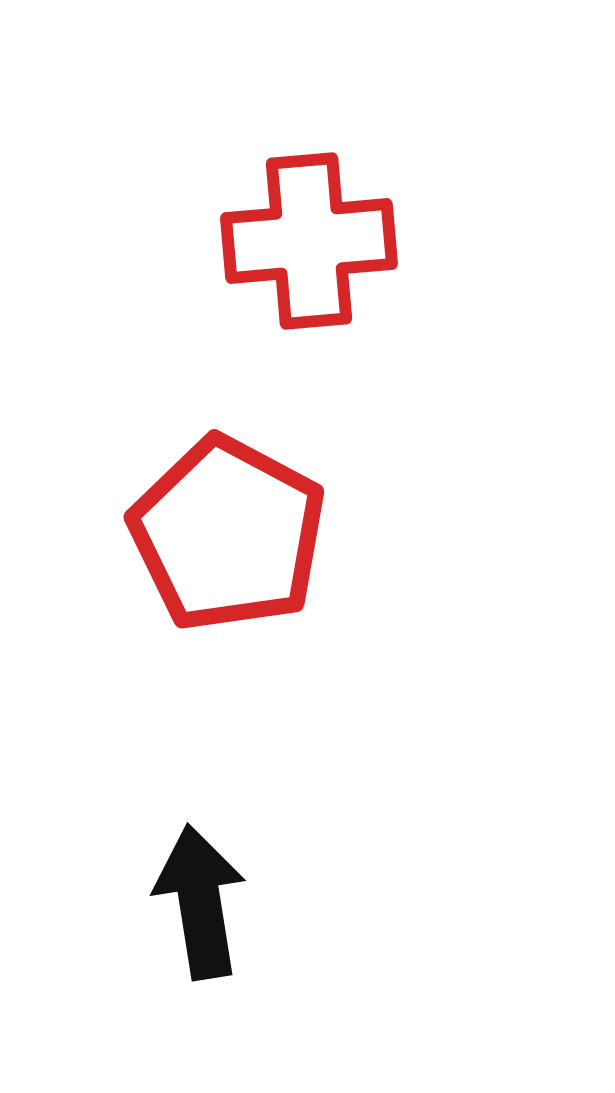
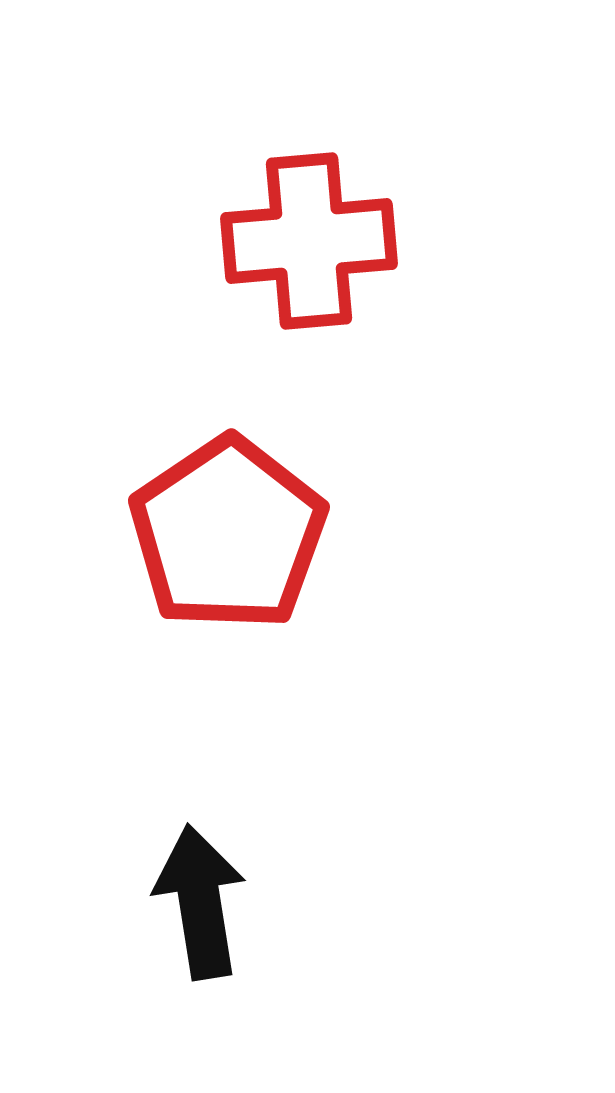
red pentagon: rotated 10 degrees clockwise
